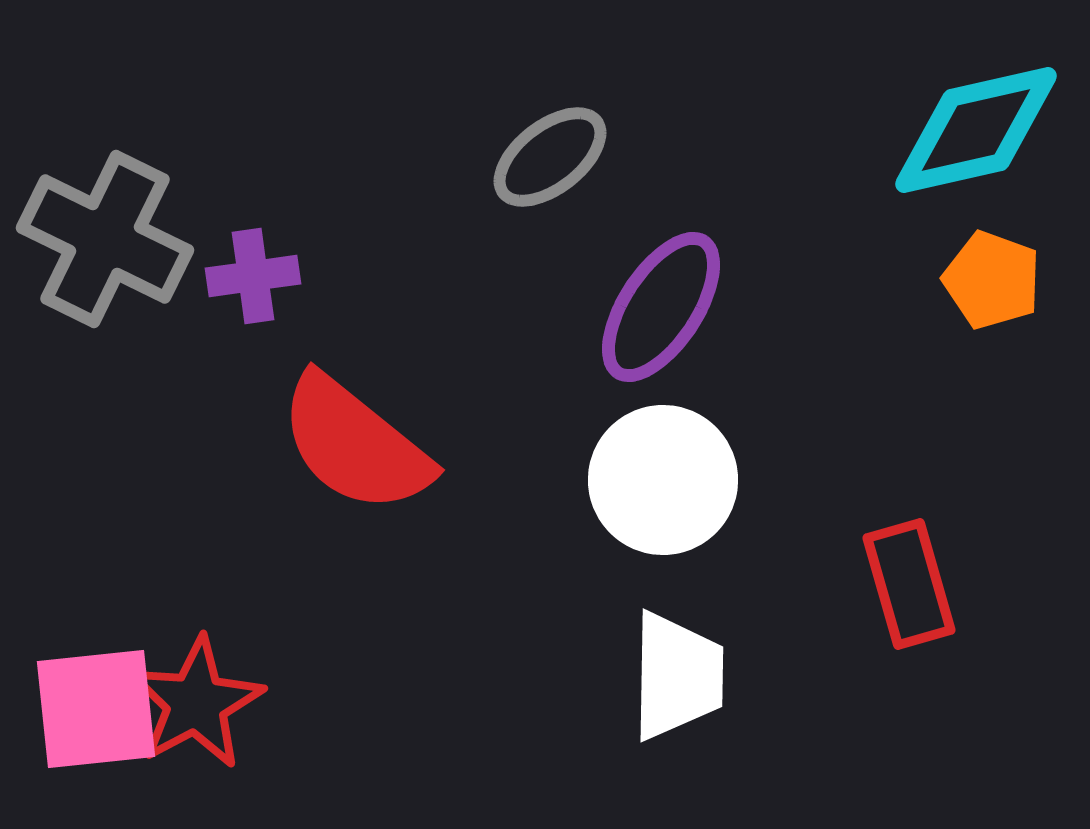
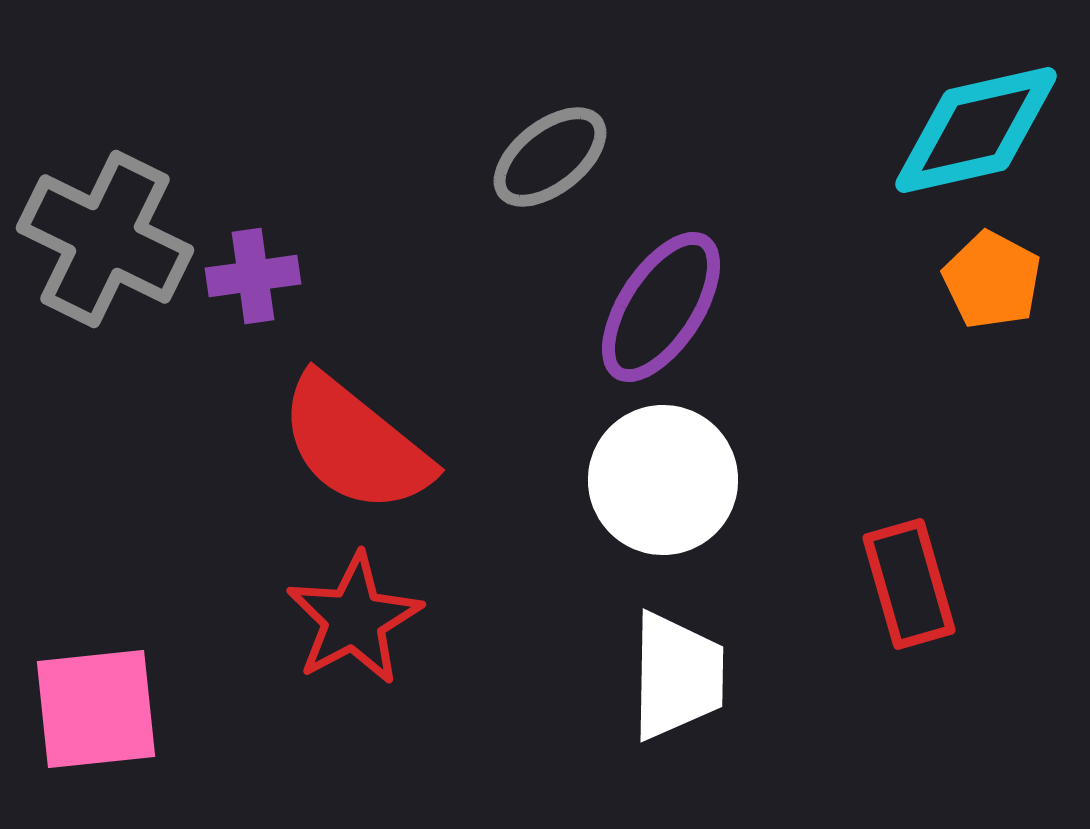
orange pentagon: rotated 8 degrees clockwise
red star: moved 158 px right, 84 px up
